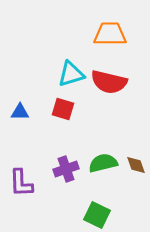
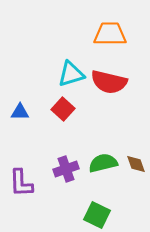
red square: rotated 25 degrees clockwise
brown diamond: moved 1 px up
